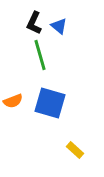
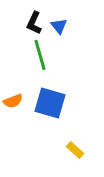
blue triangle: rotated 12 degrees clockwise
